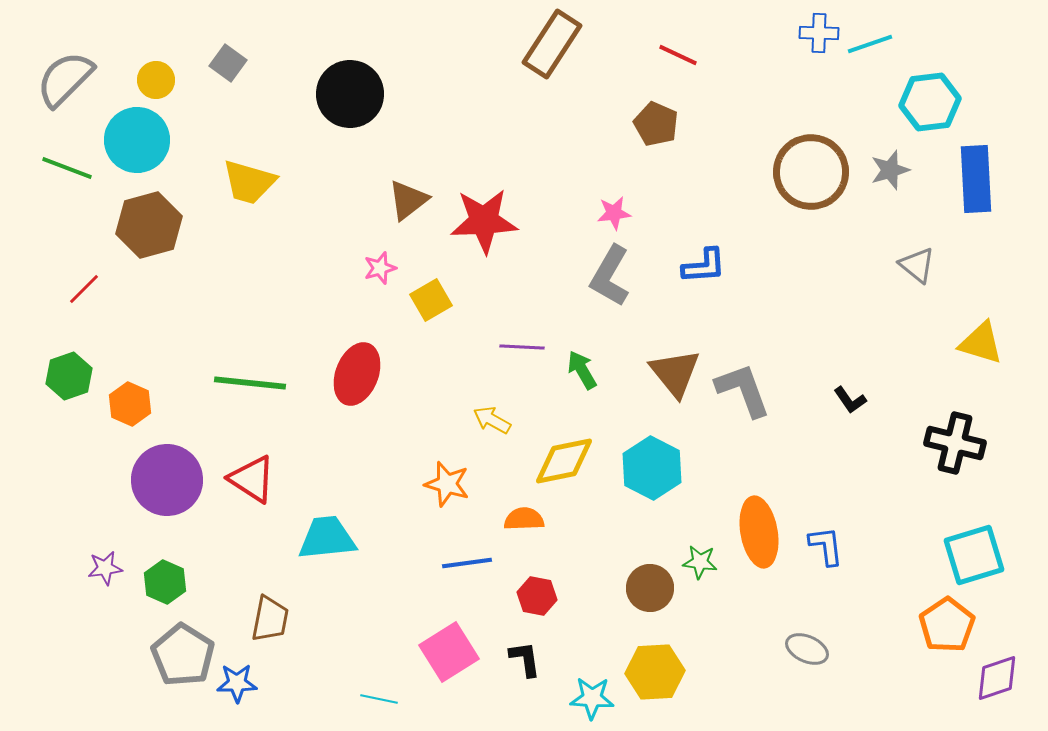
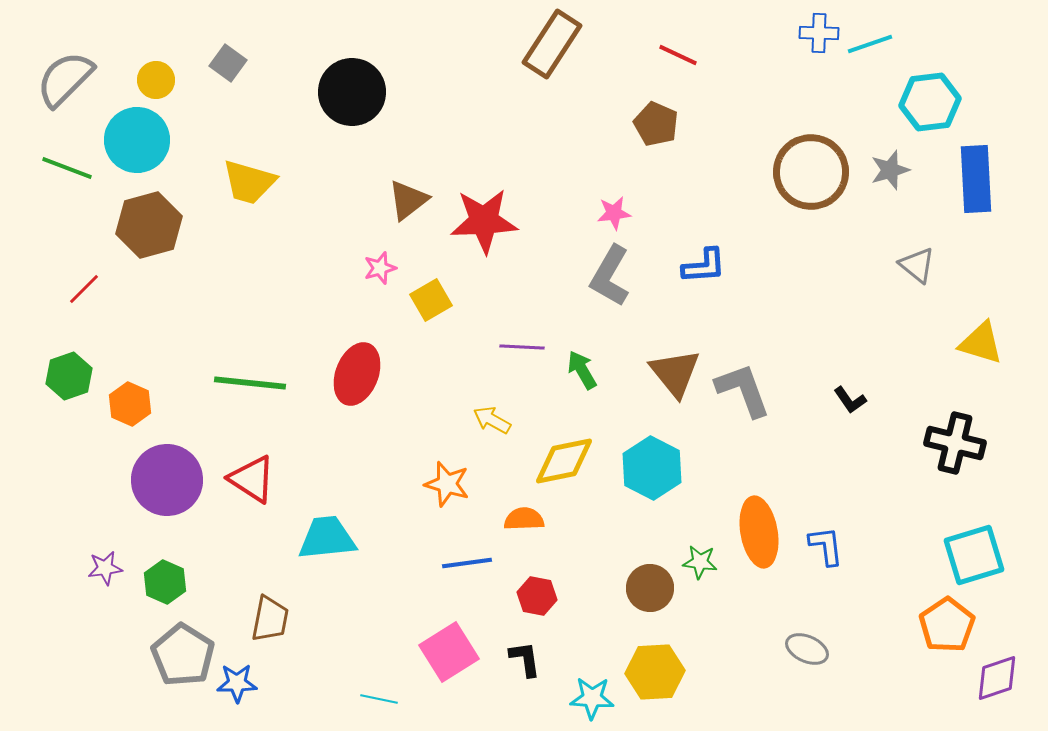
black circle at (350, 94): moved 2 px right, 2 px up
